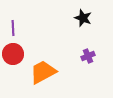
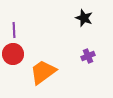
black star: moved 1 px right
purple line: moved 1 px right, 2 px down
orange trapezoid: rotated 8 degrees counterclockwise
